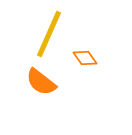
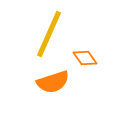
orange semicircle: moved 12 px right; rotated 56 degrees counterclockwise
